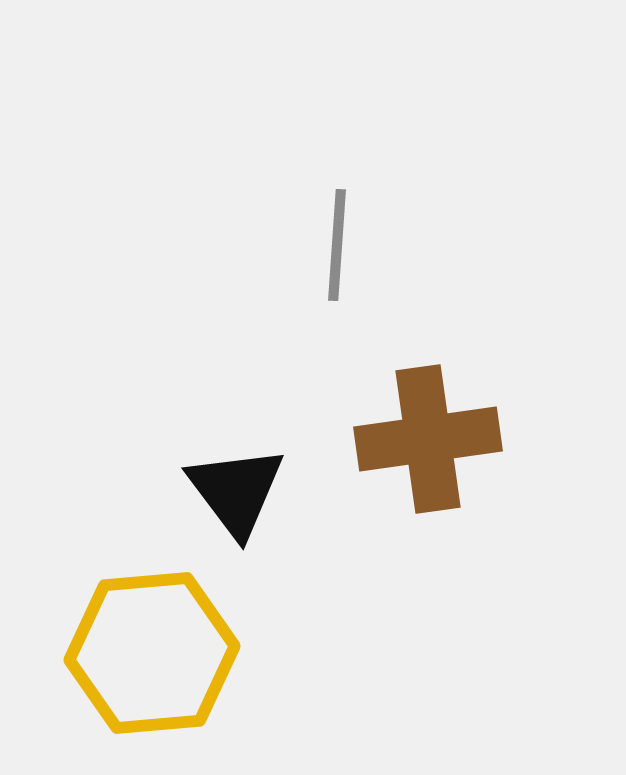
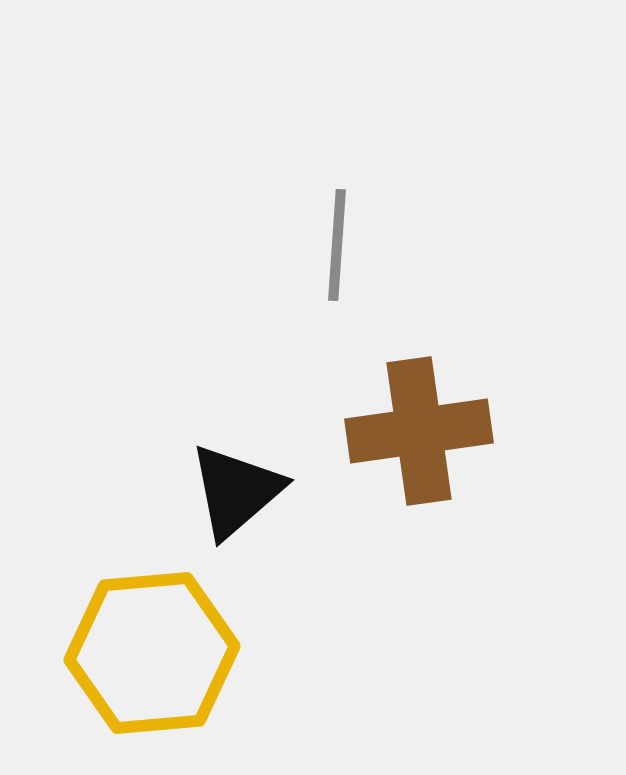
brown cross: moved 9 px left, 8 px up
black triangle: rotated 26 degrees clockwise
